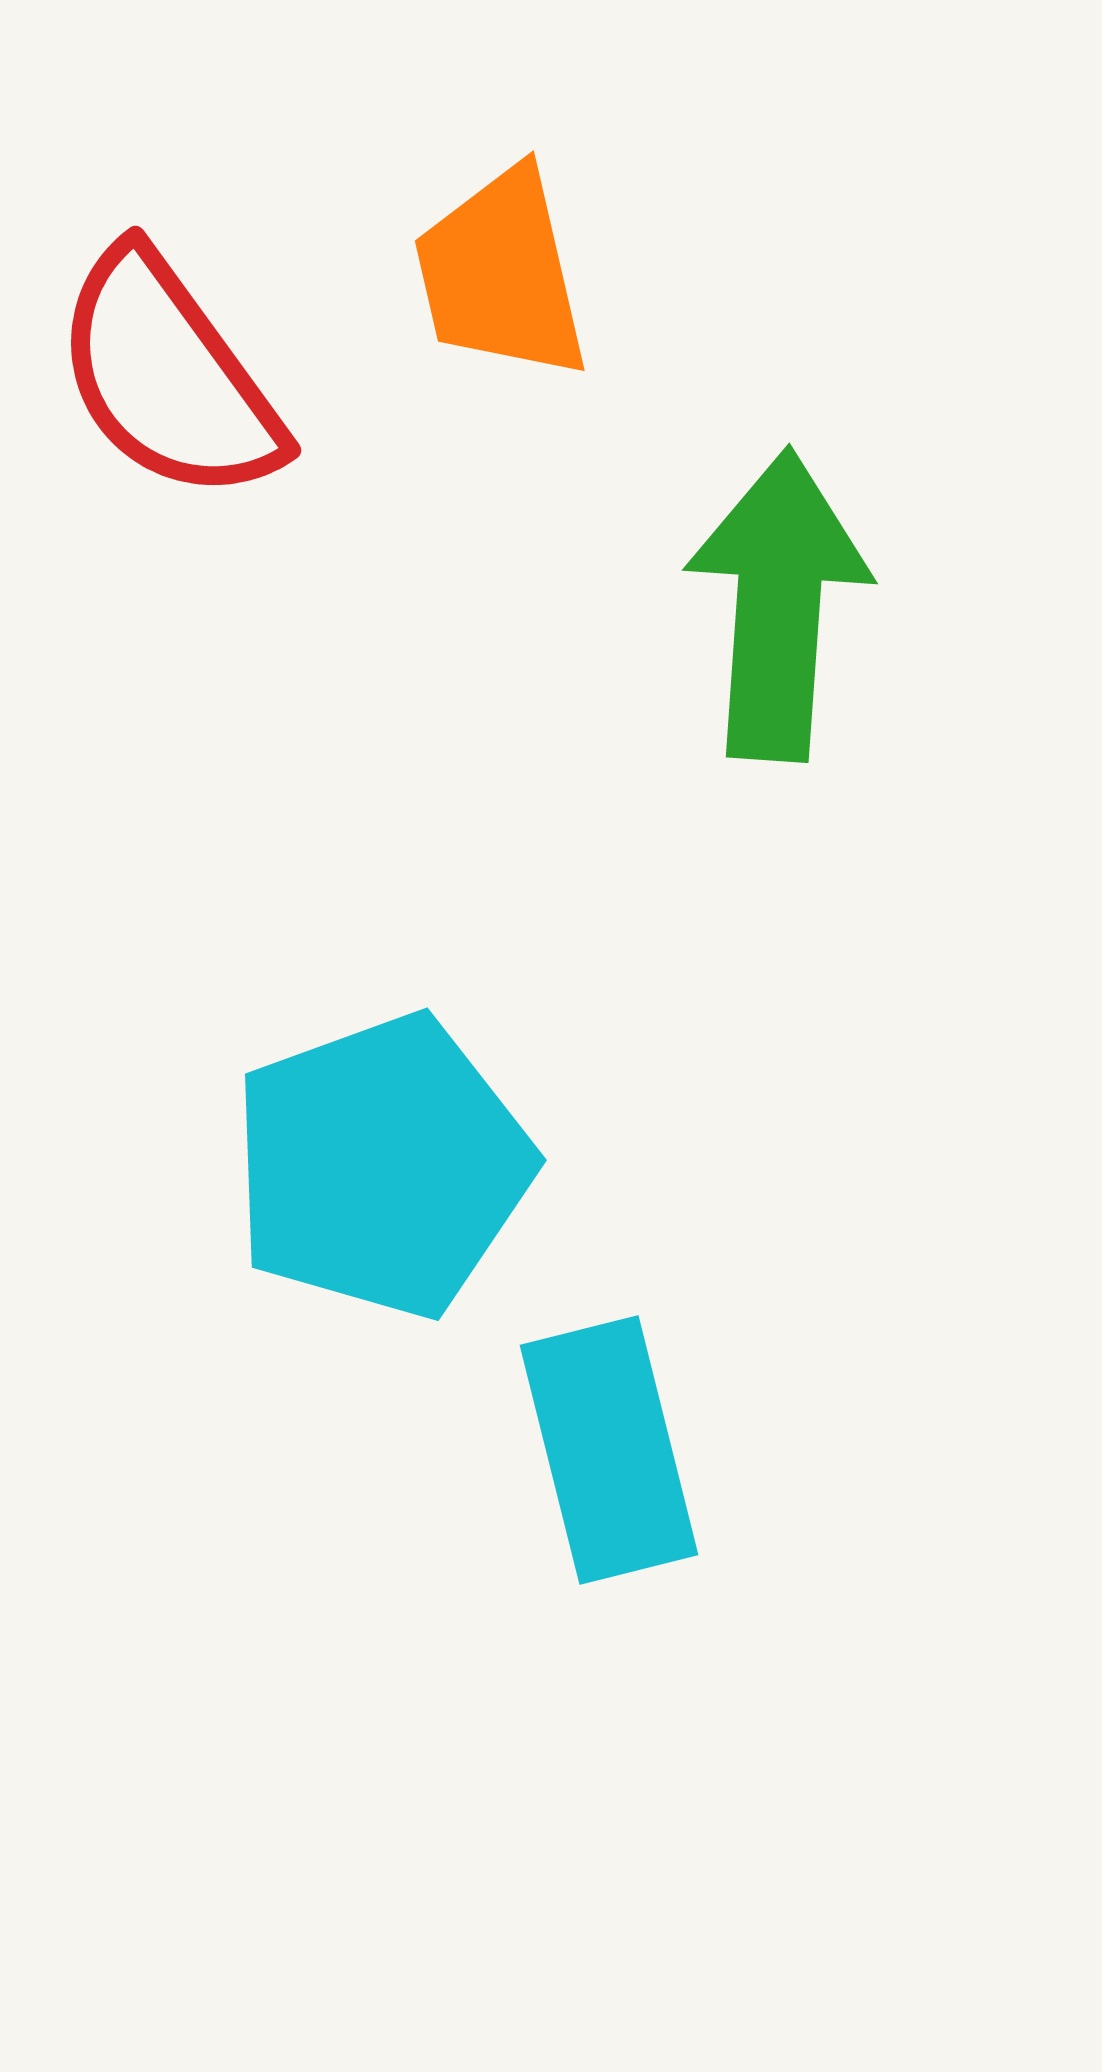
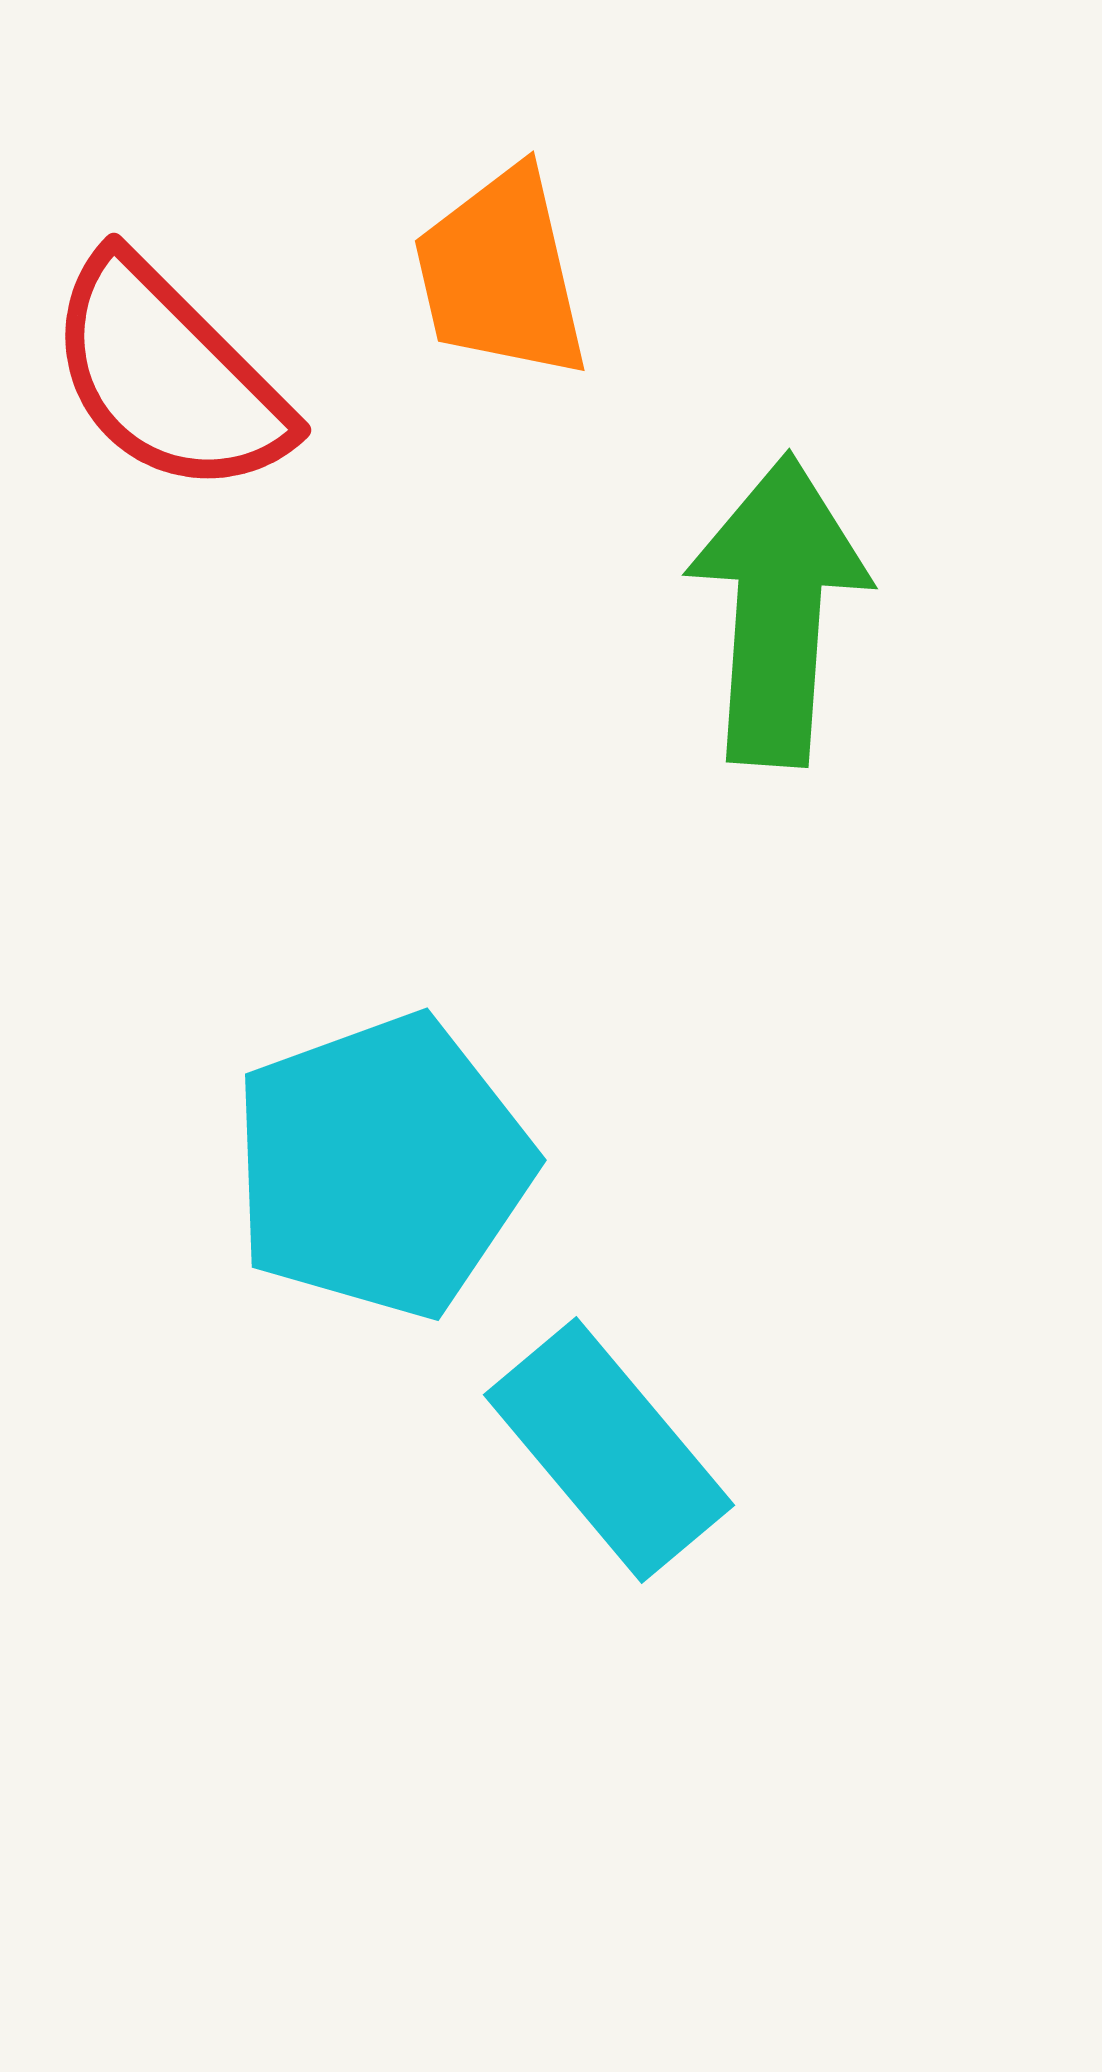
red semicircle: rotated 9 degrees counterclockwise
green arrow: moved 5 px down
cyan rectangle: rotated 26 degrees counterclockwise
